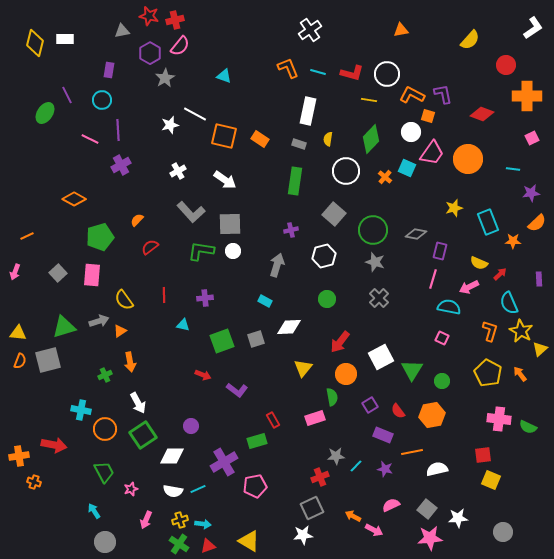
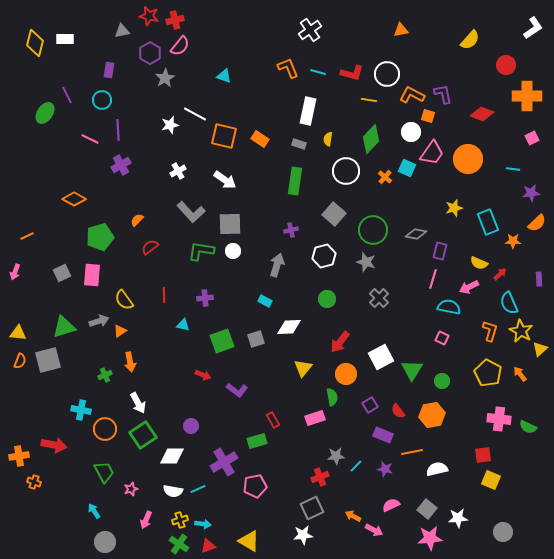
gray star at (375, 262): moved 9 px left
gray square at (58, 273): moved 4 px right; rotated 18 degrees clockwise
